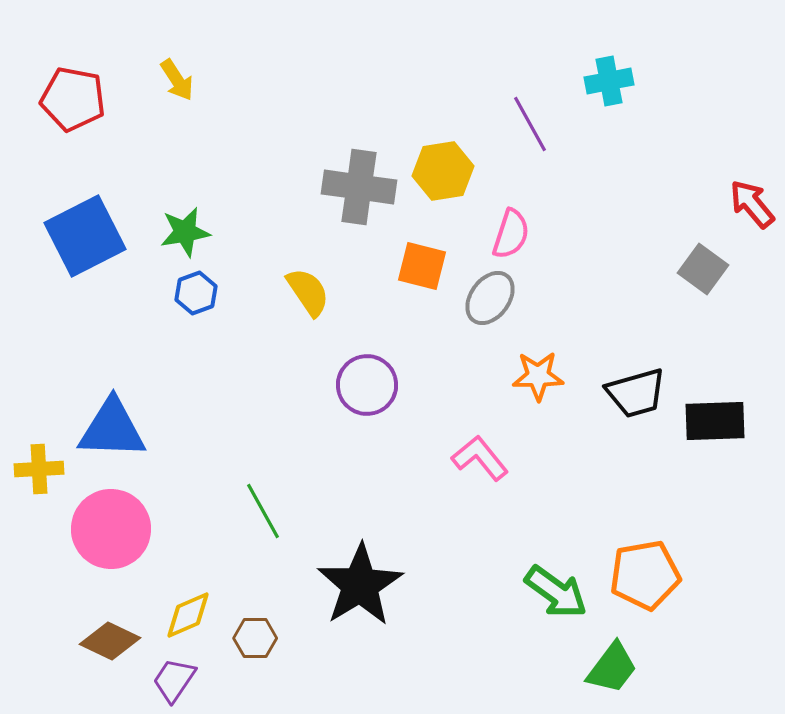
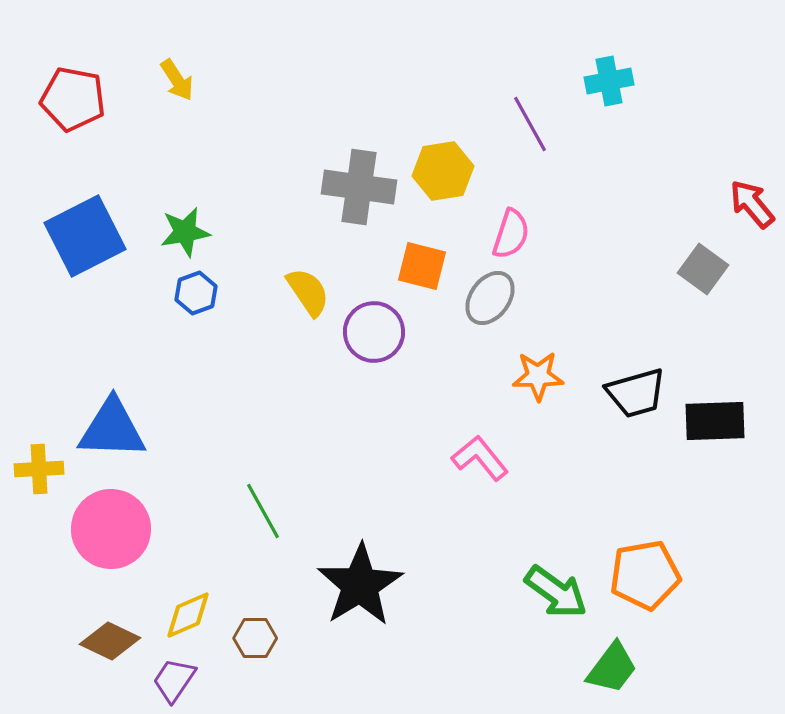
purple circle: moved 7 px right, 53 px up
